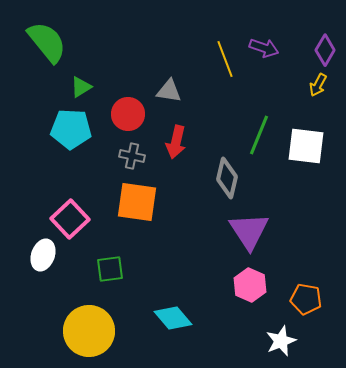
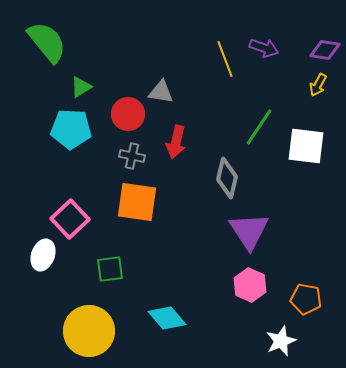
purple diamond: rotated 68 degrees clockwise
gray triangle: moved 8 px left, 1 px down
green line: moved 8 px up; rotated 12 degrees clockwise
cyan diamond: moved 6 px left
